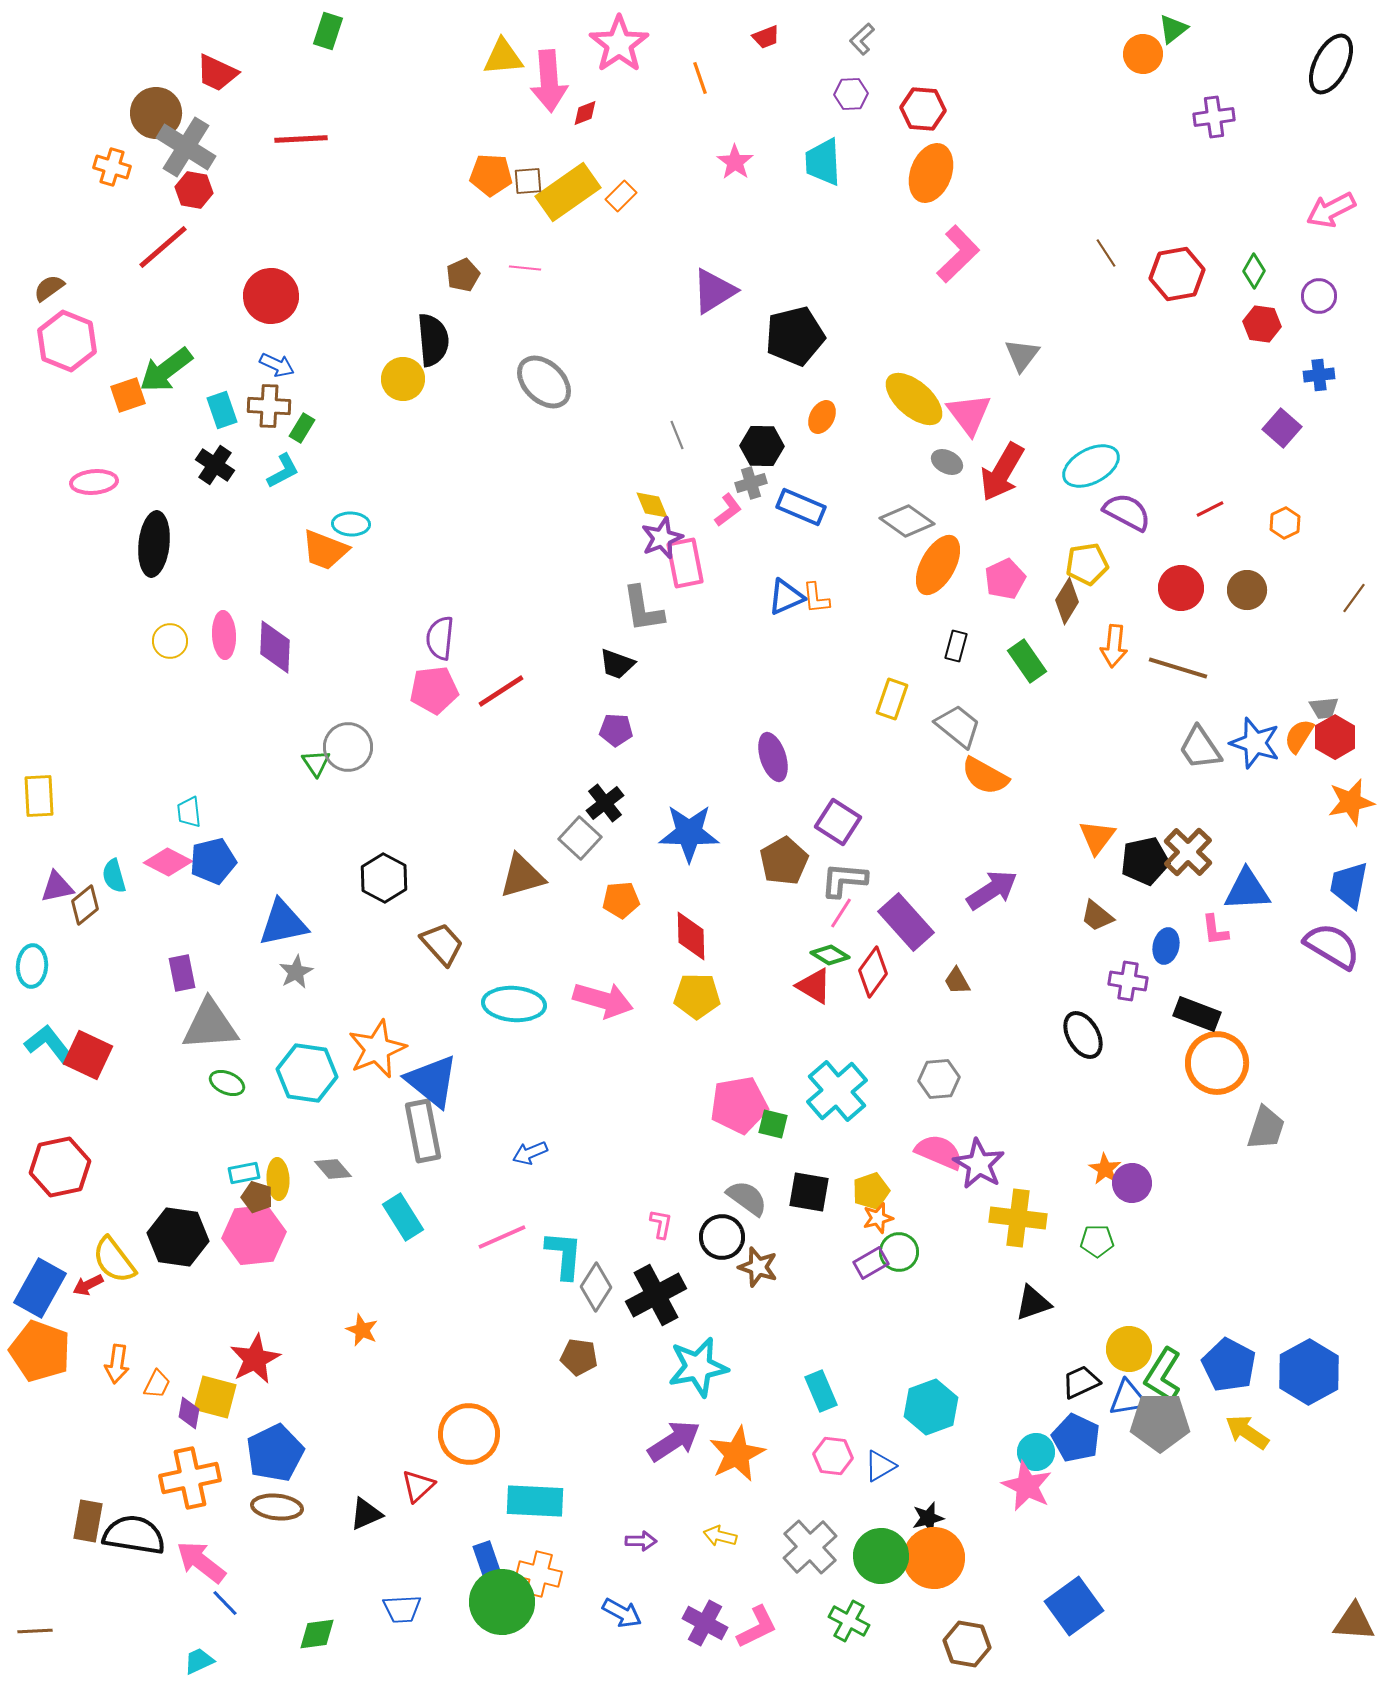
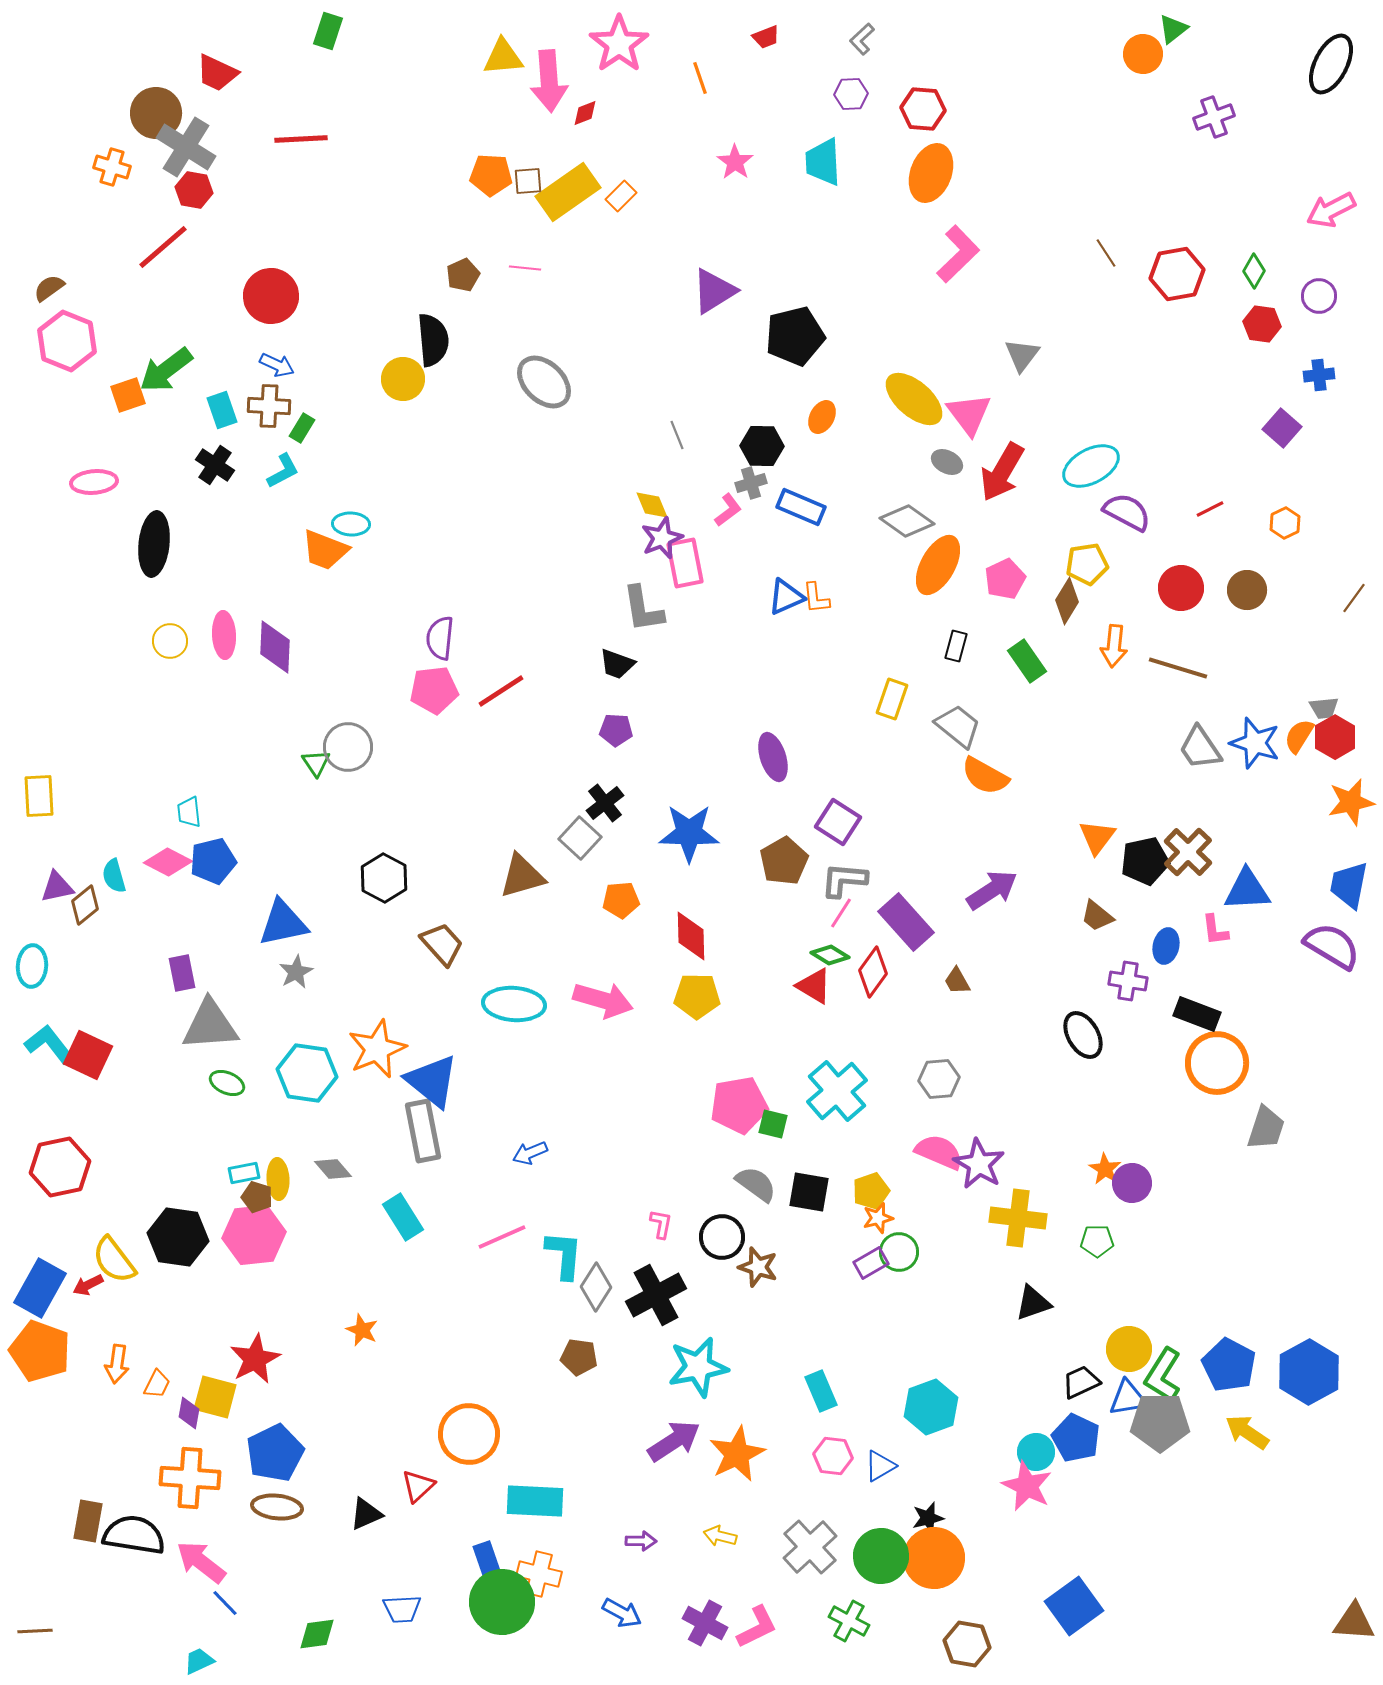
purple cross at (1214, 117): rotated 12 degrees counterclockwise
gray semicircle at (747, 1198): moved 9 px right, 14 px up
orange cross at (190, 1478): rotated 16 degrees clockwise
